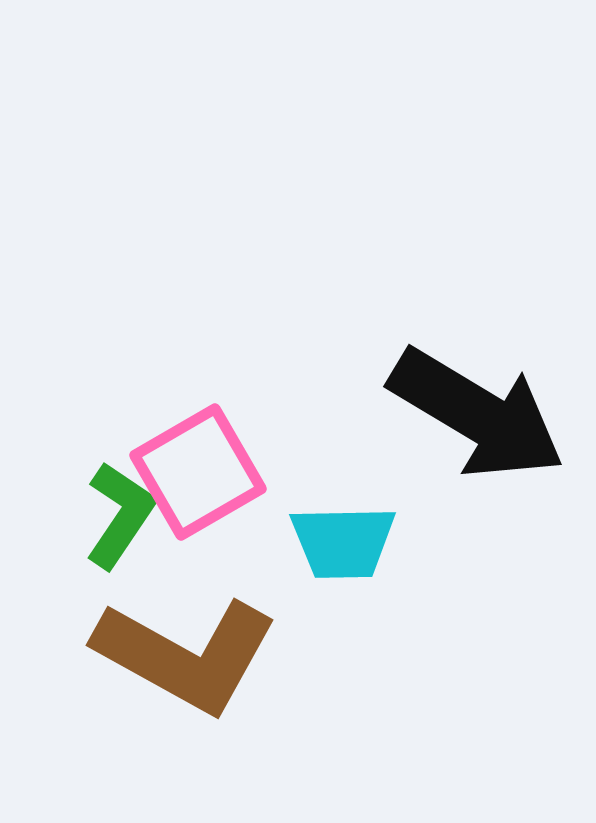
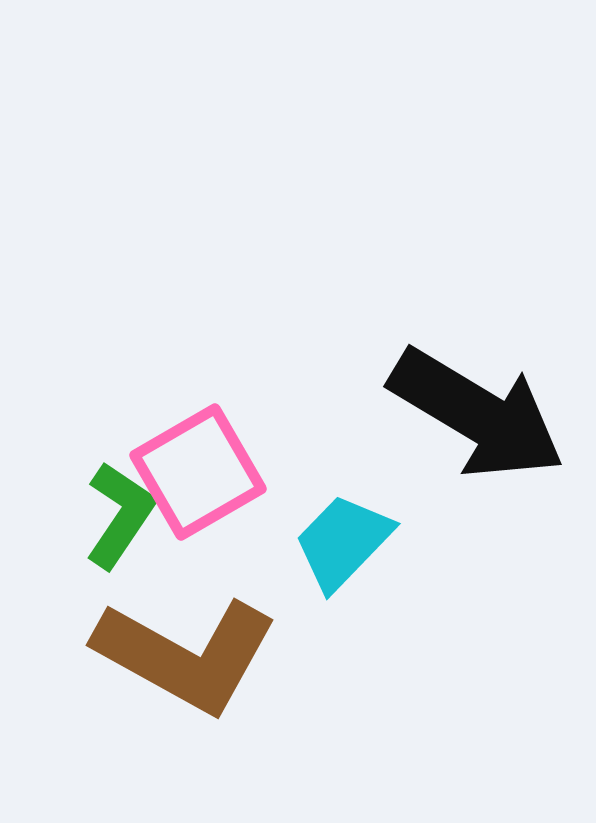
cyan trapezoid: rotated 135 degrees clockwise
